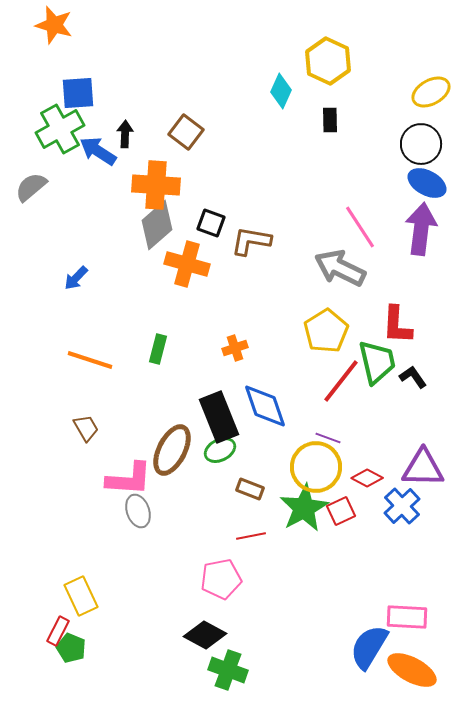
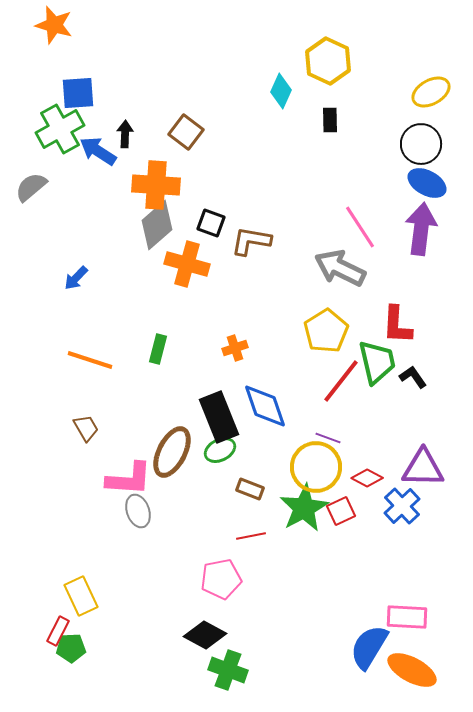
brown ellipse at (172, 450): moved 2 px down
green pentagon at (71, 648): rotated 24 degrees counterclockwise
